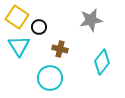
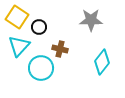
gray star: rotated 10 degrees clockwise
cyan triangle: rotated 15 degrees clockwise
cyan circle: moved 9 px left, 10 px up
